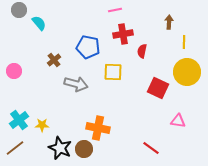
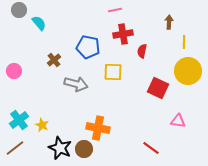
yellow circle: moved 1 px right, 1 px up
yellow star: rotated 24 degrees clockwise
